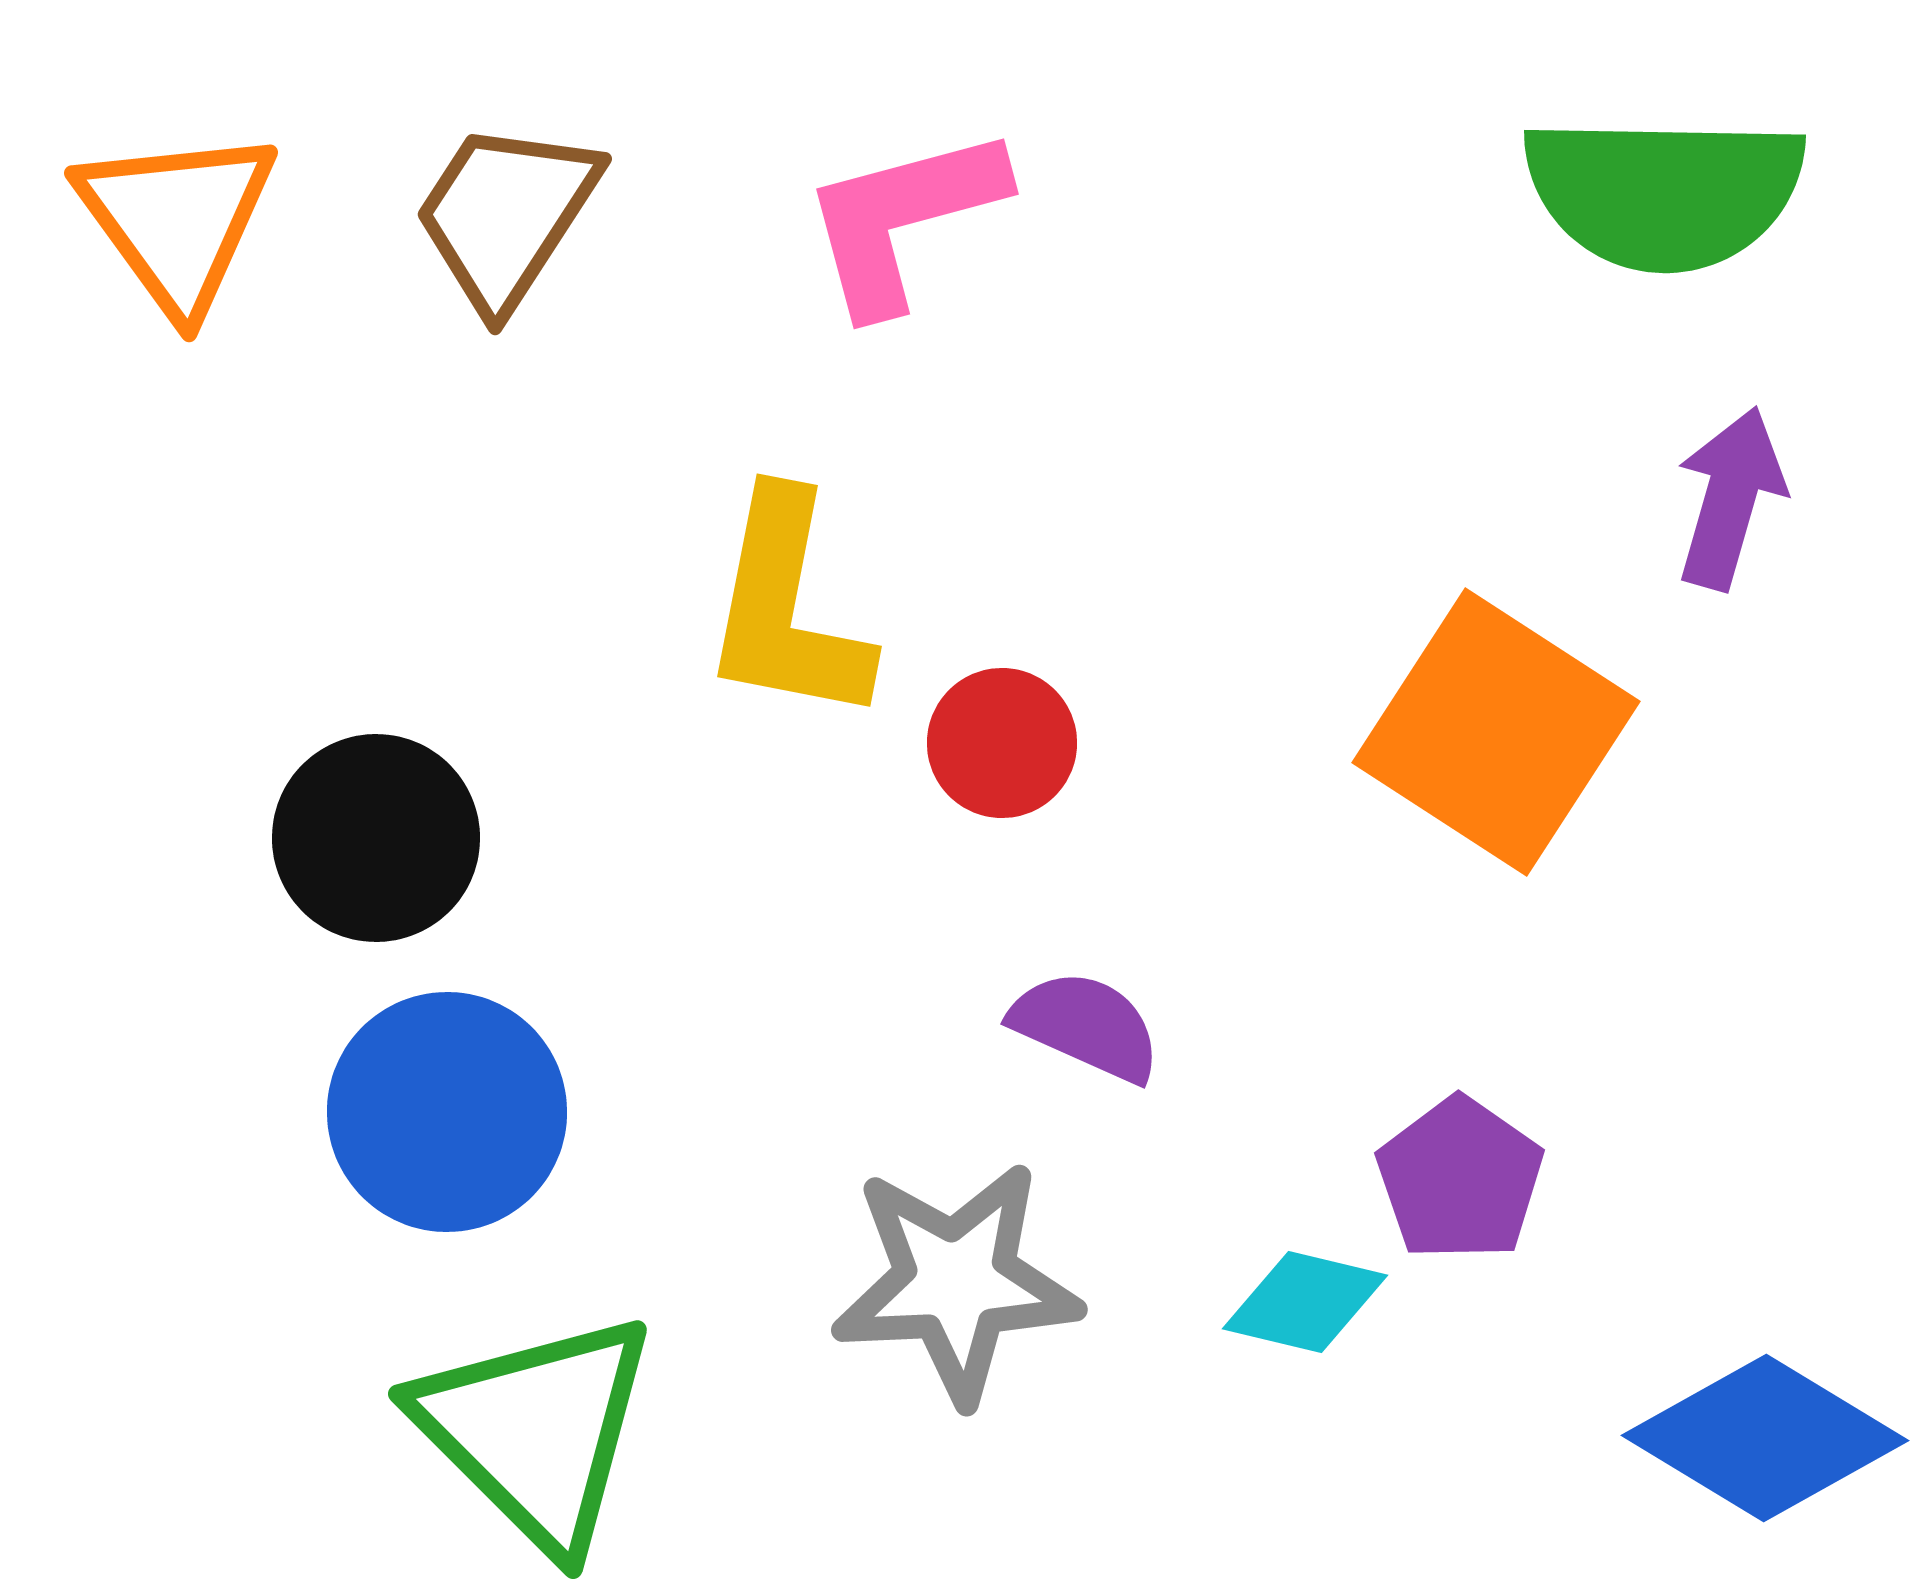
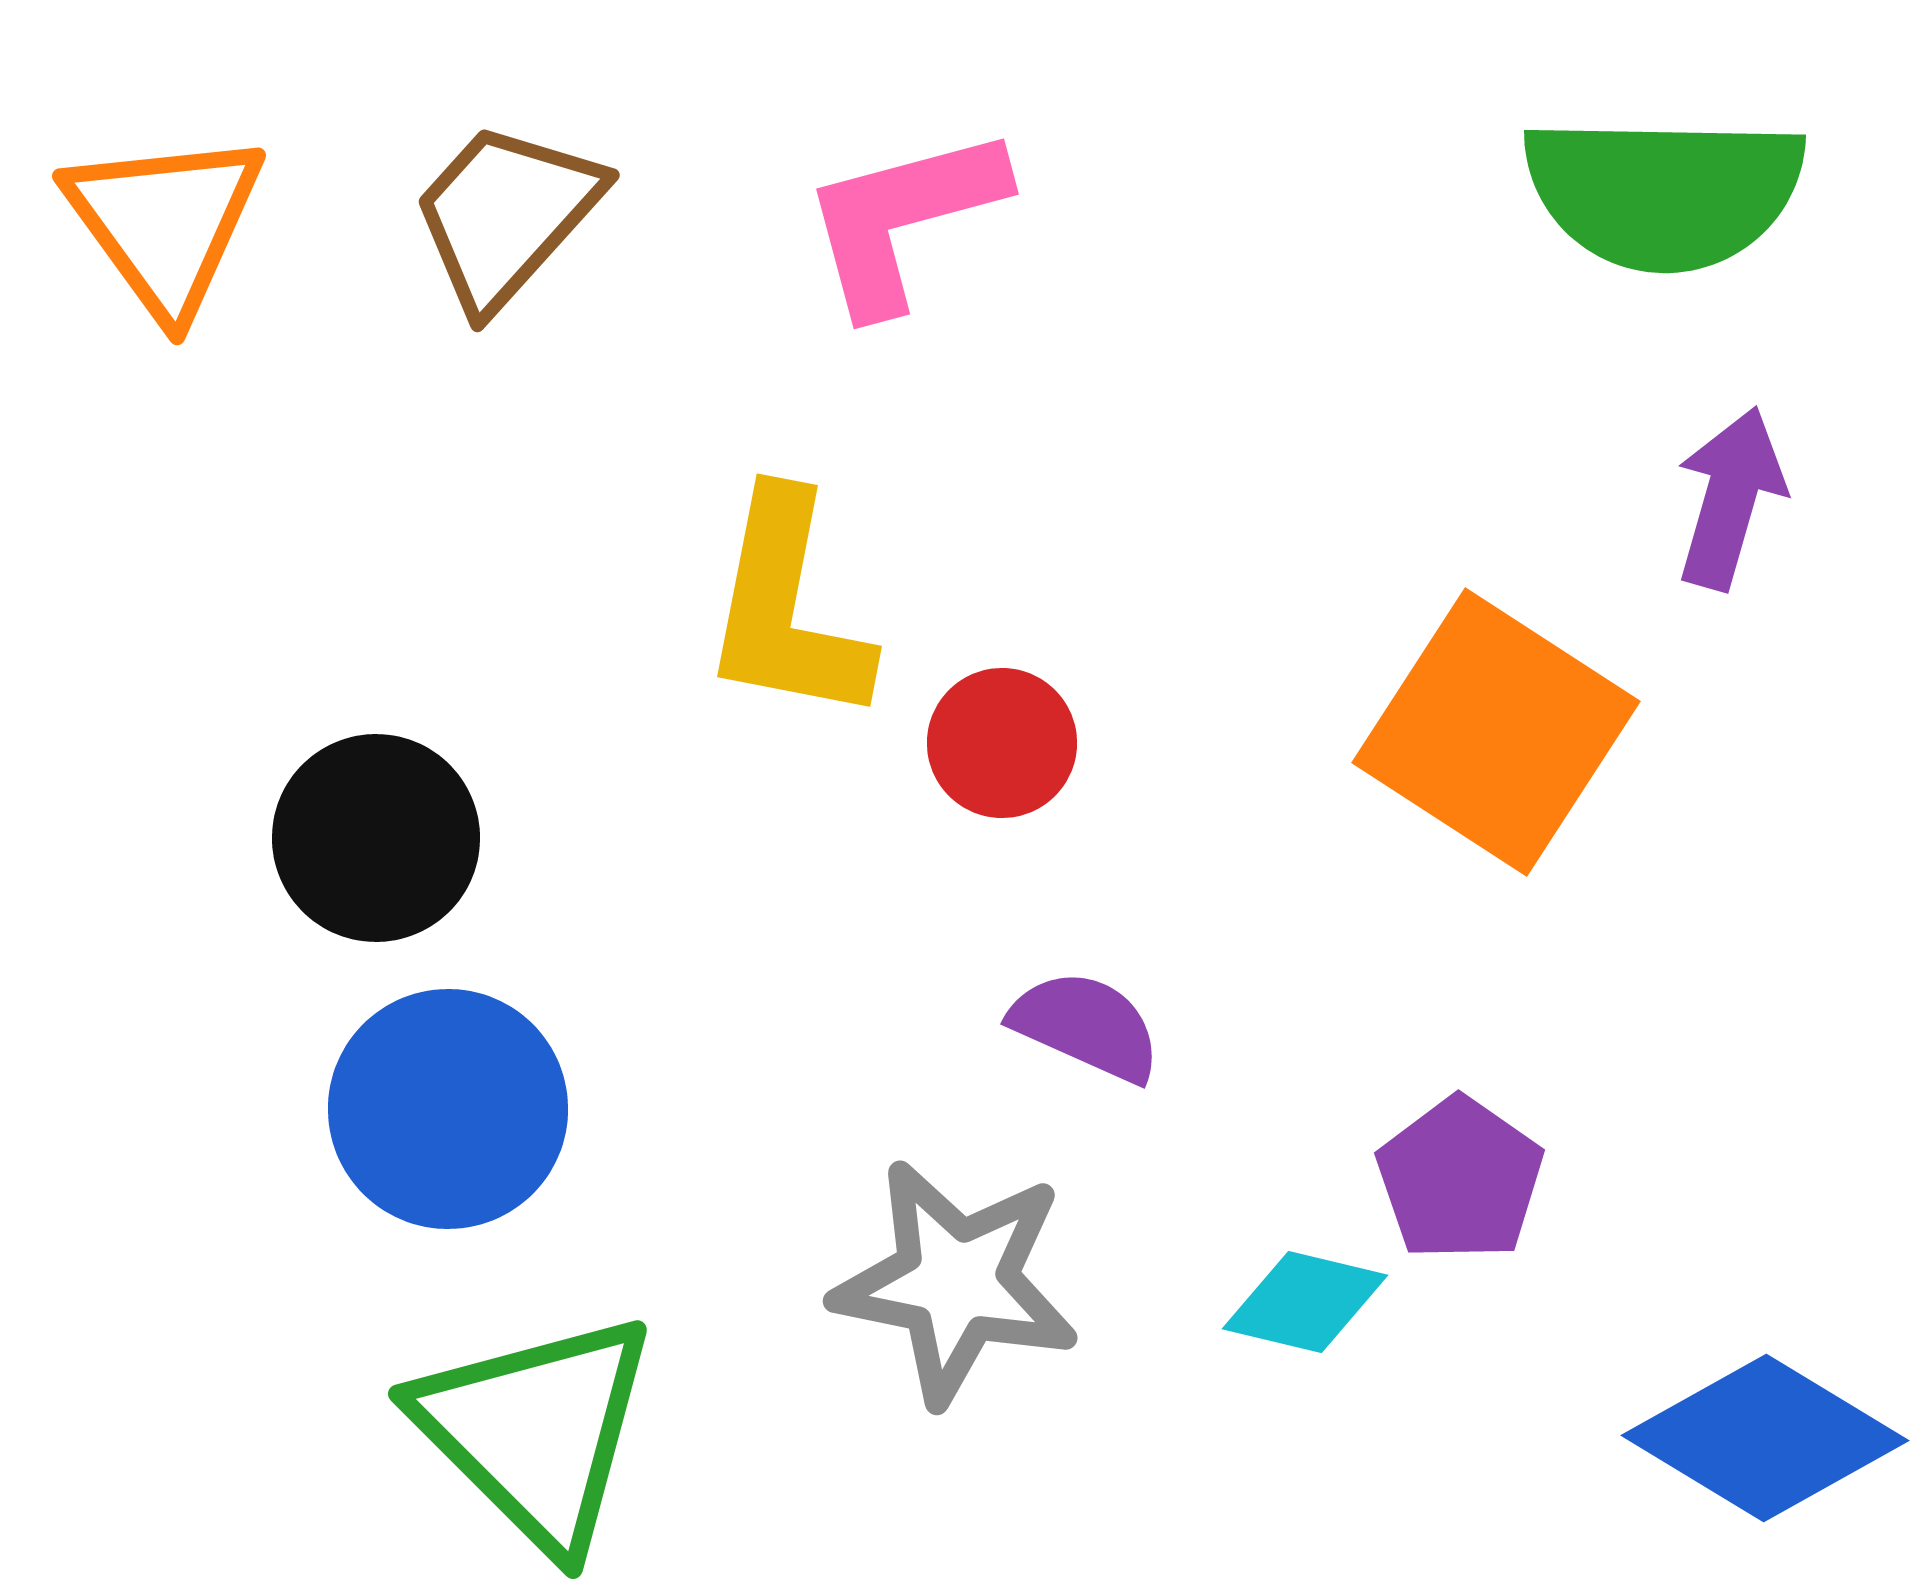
brown trapezoid: rotated 9 degrees clockwise
orange triangle: moved 12 px left, 3 px down
blue circle: moved 1 px right, 3 px up
gray star: rotated 14 degrees clockwise
